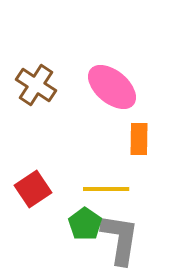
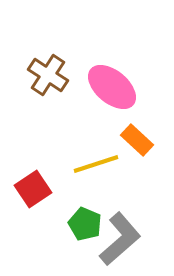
brown cross: moved 12 px right, 10 px up
orange rectangle: moved 2 px left, 1 px down; rotated 48 degrees counterclockwise
yellow line: moved 10 px left, 25 px up; rotated 18 degrees counterclockwise
green pentagon: rotated 12 degrees counterclockwise
gray L-shape: rotated 40 degrees clockwise
